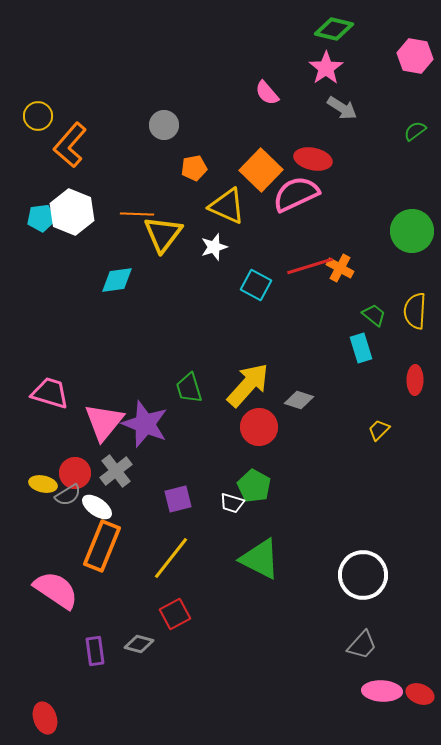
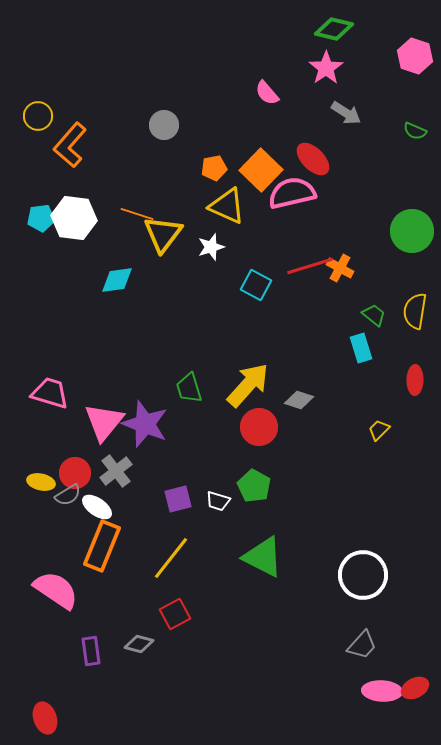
pink hexagon at (415, 56): rotated 8 degrees clockwise
gray arrow at (342, 108): moved 4 px right, 5 px down
green semicircle at (415, 131): rotated 120 degrees counterclockwise
red ellipse at (313, 159): rotated 33 degrees clockwise
orange pentagon at (194, 168): moved 20 px right
pink semicircle at (296, 194): moved 4 px left, 1 px up; rotated 12 degrees clockwise
white hexagon at (72, 212): moved 2 px right, 6 px down; rotated 15 degrees counterclockwise
orange line at (137, 214): rotated 16 degrees clockwise
white star at (214, 247): moved 3 px left
yellow semicircle at (415, 311): rotated 6 degrees clockwise
yellow ellipse at (43, 484): moved 2 px left, 2 px up
white trapezoid at (232, 503): moved 14 px left, 2 px up
green triangle at (260, 559): moved 3 px right, 2 px up
purple rectangle at (95, 651): moved 4 px left
red ellipse at (420, 694): moved 5 px left, 6 px up; rotated 48 degrees counterclockwise
